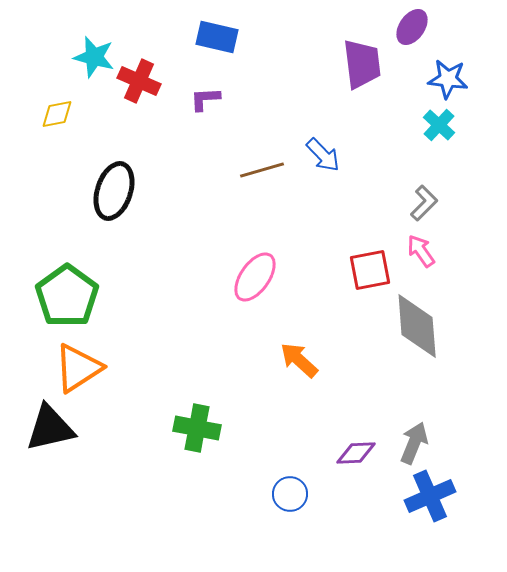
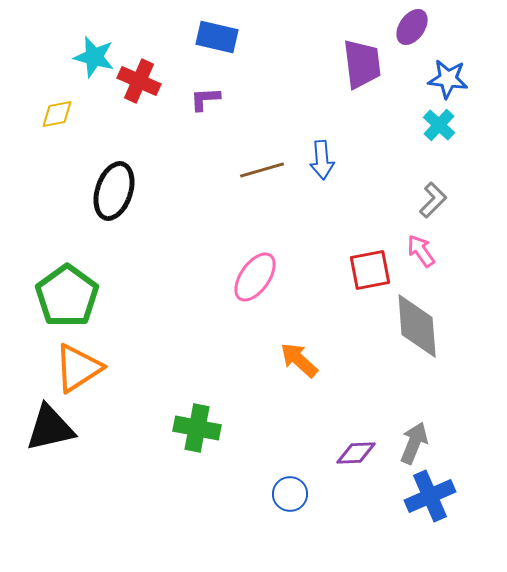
blue arrow: moved 1 px left, 5 px down; rotated 39 degrees clockwise
gray L-shape: moved 9 px right, 3 px up
